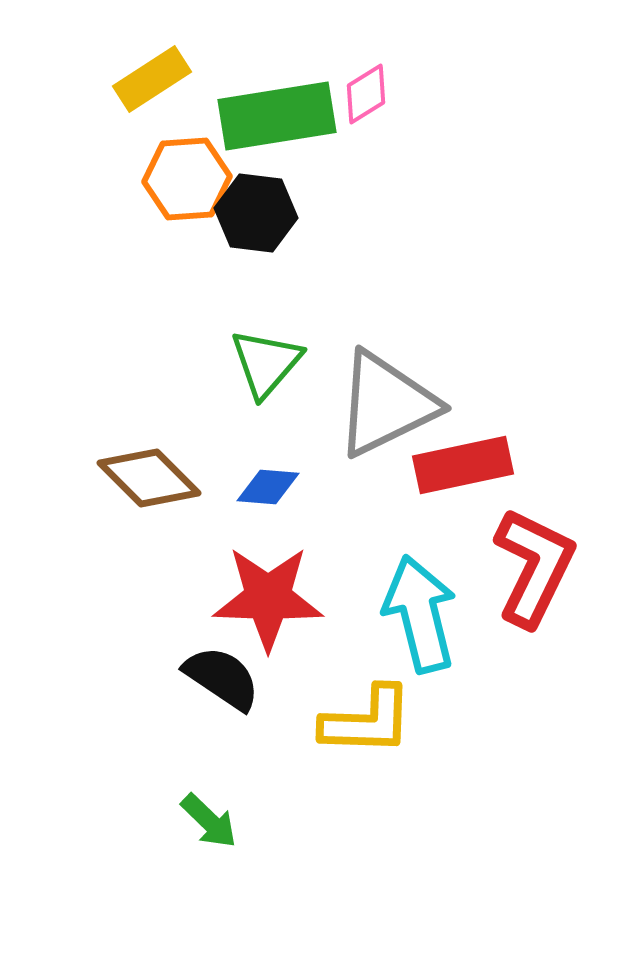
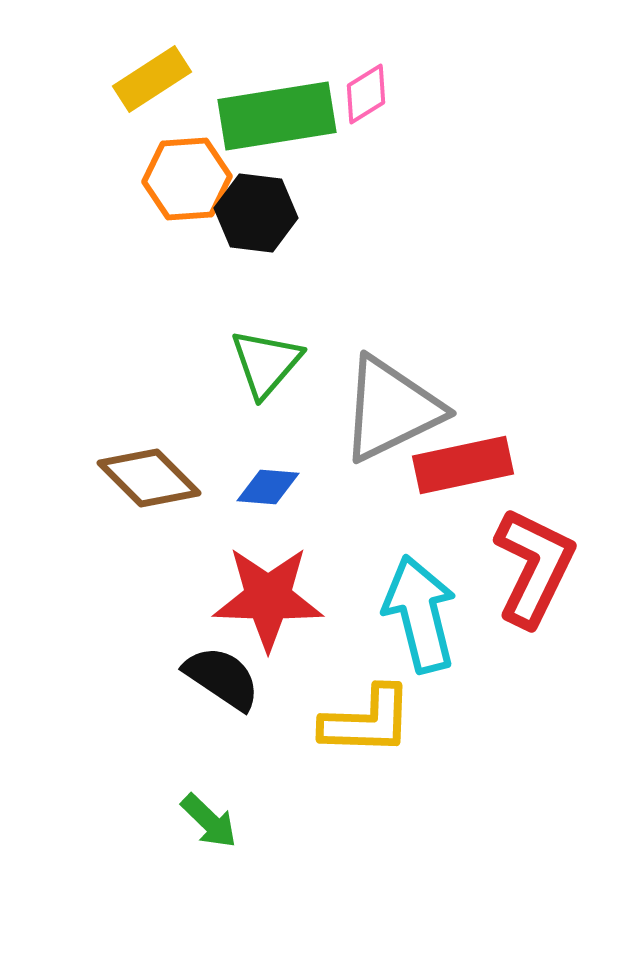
gray triangle: moved 5 px right, 5 px down
